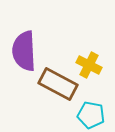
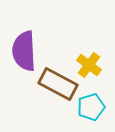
yellow cross: rotated 10 degrees clockwise
cyan pentagon: moved 8 px up; rotated 28 degrees counterclockwise
